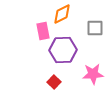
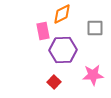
pink star: moved 1 px down
